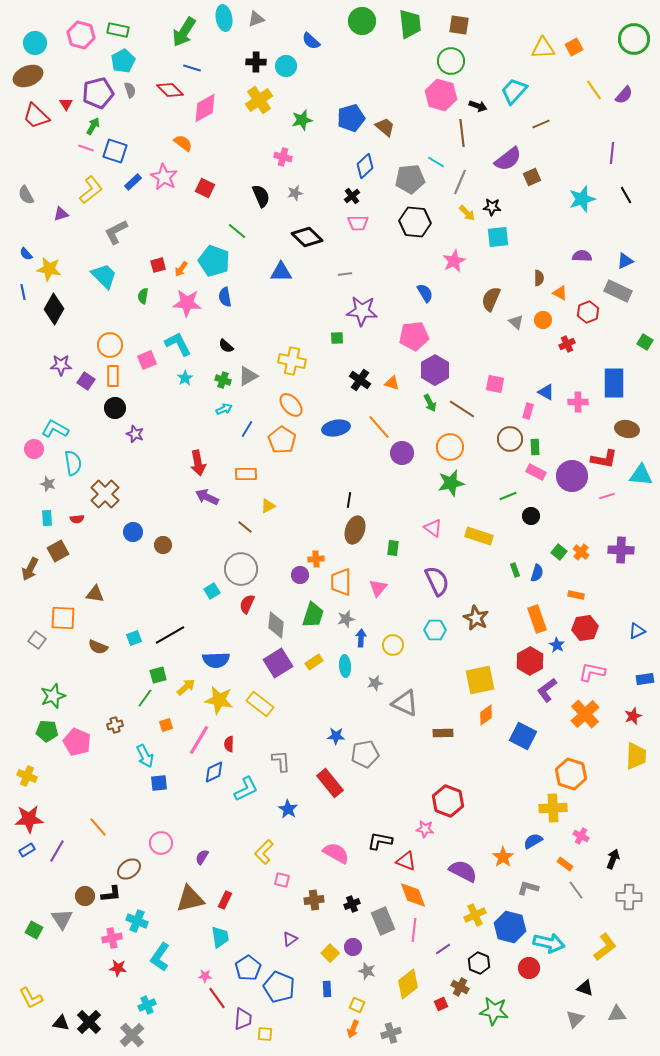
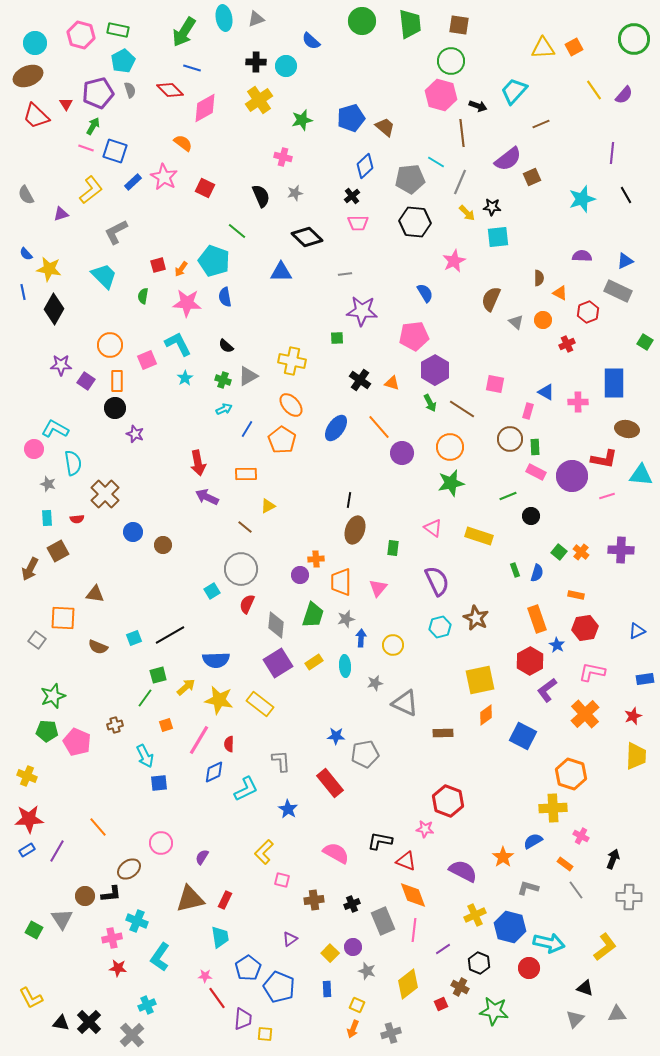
orange rectangle at (113, 376): moved 4 px right, 5 px down
blue ellipse at (336, 428): rotated 44 degrees counterclockwise
cyan hexagon at (435, 630): moved 5 px right, 3 px up; rotated 15 degrees counterclockwise
